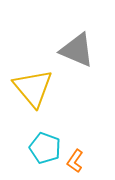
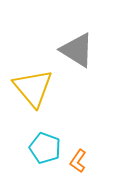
gray triangle: rotated 9 degrees clockwise
orange L-shape: moved 3 px right
